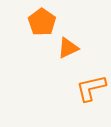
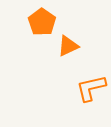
orange triangle: moved 2 px up
